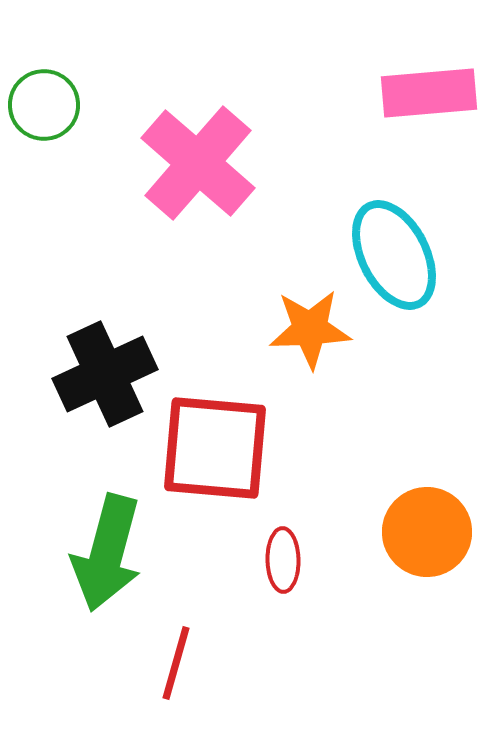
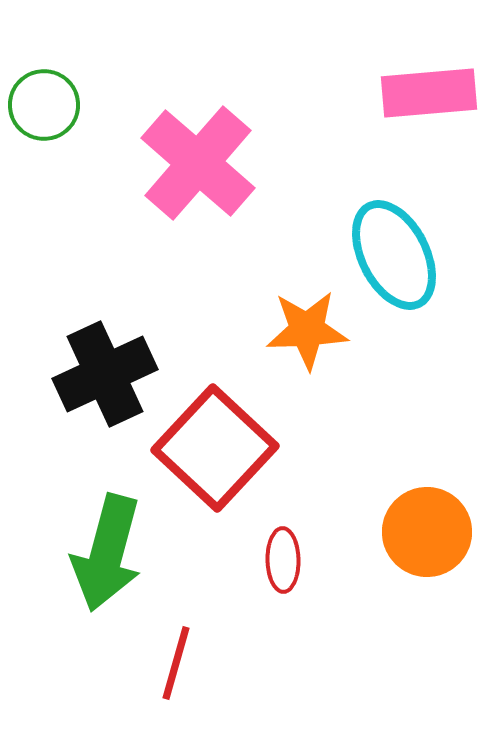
orange star: moved 3 px left, 1 px down
red square: rotated 38 degrees clockwise
